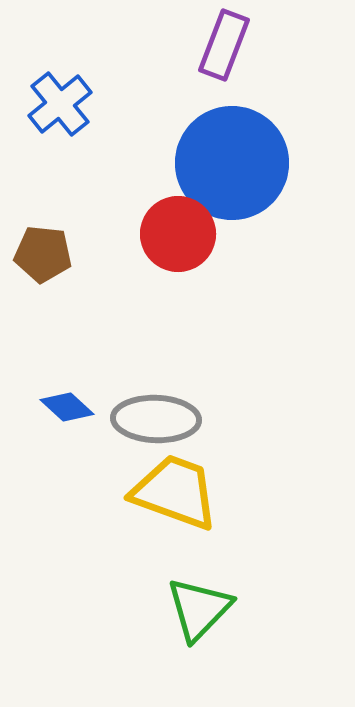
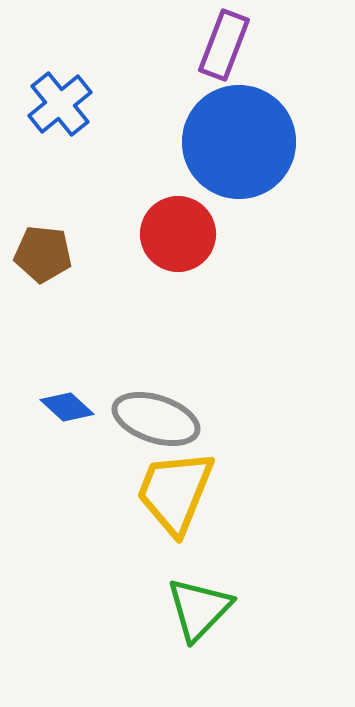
blue circle: moved 7 px right, 21 px up
gray ellipse: rotated 16 degrees clockwise
yellow trapezoid: rotated 88 degrees counterclockwise
